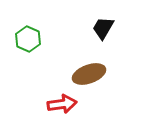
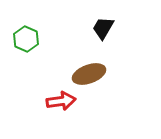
green hexagon: moved 2 px left
red arrow: moved 1 px left, 3 px up
